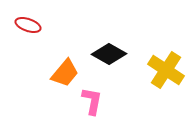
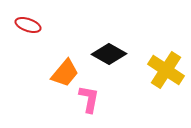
pink L-shape: moved 3 px left, 2 px up
